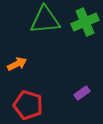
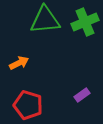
orange arrow: moved 2 px right, 1 px up
purple rectangle: moved 2 px down
